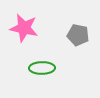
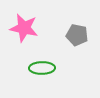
gray pentagon: moved 1 px left
